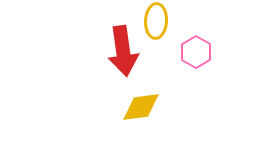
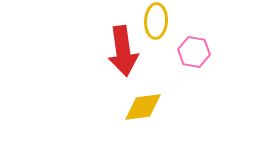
pink hexagon: moved 2 px left; rotated 20 degrees counterclockwise
yellow diamond: moved 2 px right
